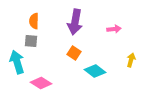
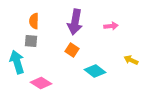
pink arrow: moved 3 px left, 3 px up
orange square: moved 2 px left, 3 px up
yellow arrow: rotated 80 degrees counterclockwise
